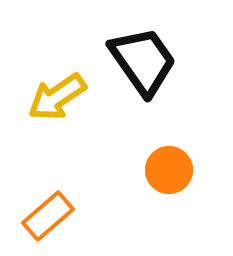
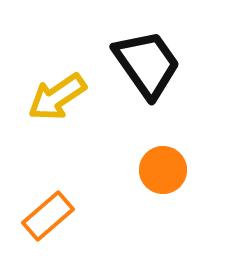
black trapezoid: moved 4 px right, 3 px down
orange circle: moved 6 px left
